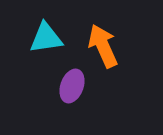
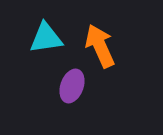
orange arrow: moved 3 px left
